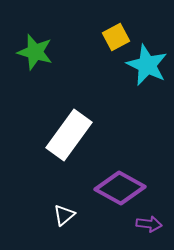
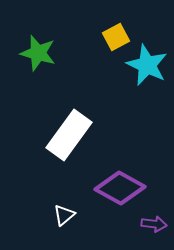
green star: moved 3 px right, 1 px down
purple arrow: moved 5 px right
